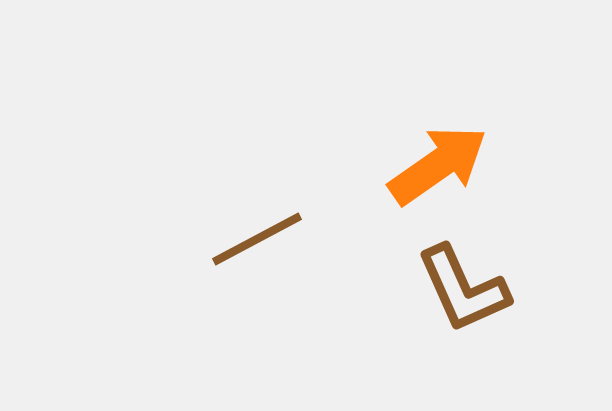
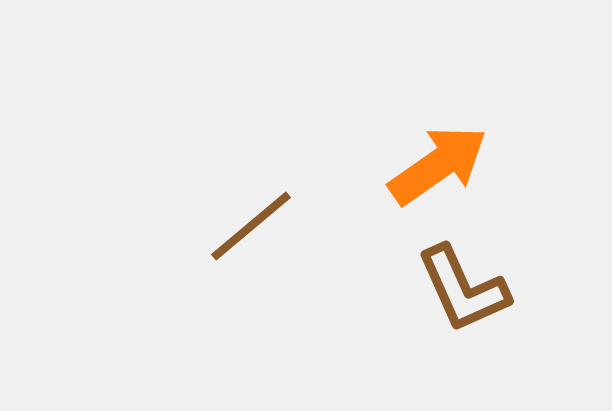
brown line: moved 6 px left, 13 px up; rotated 12 degrees counterclockwise
